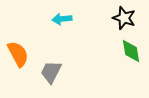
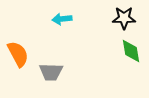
black star: rotated 20 degrees counterclockwise
gray trapezoid: rotated 115 degrees counterclockwise
